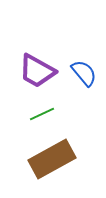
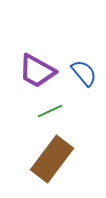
green line: moved 8 px right, 3 px up
brown rectangle: rotated 24 degrees counterclockwise
